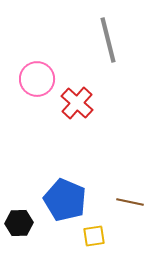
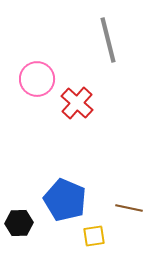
brown line: moved 1 px left, 6 px down
